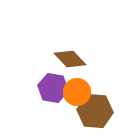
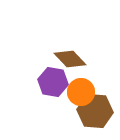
purple hexagon: moved 6 px up
orange circle: moved 4 px right
